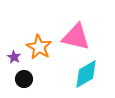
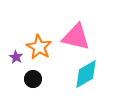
purple star: moved 2 px right
black circle: moved 9 px right
